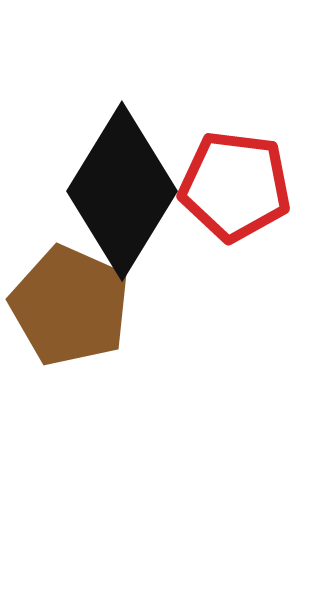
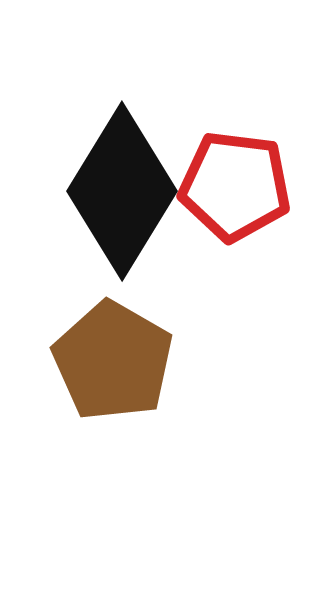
brown pentagon: moved 43 px right, 55 px down; rotated 6 degrees clockwise
